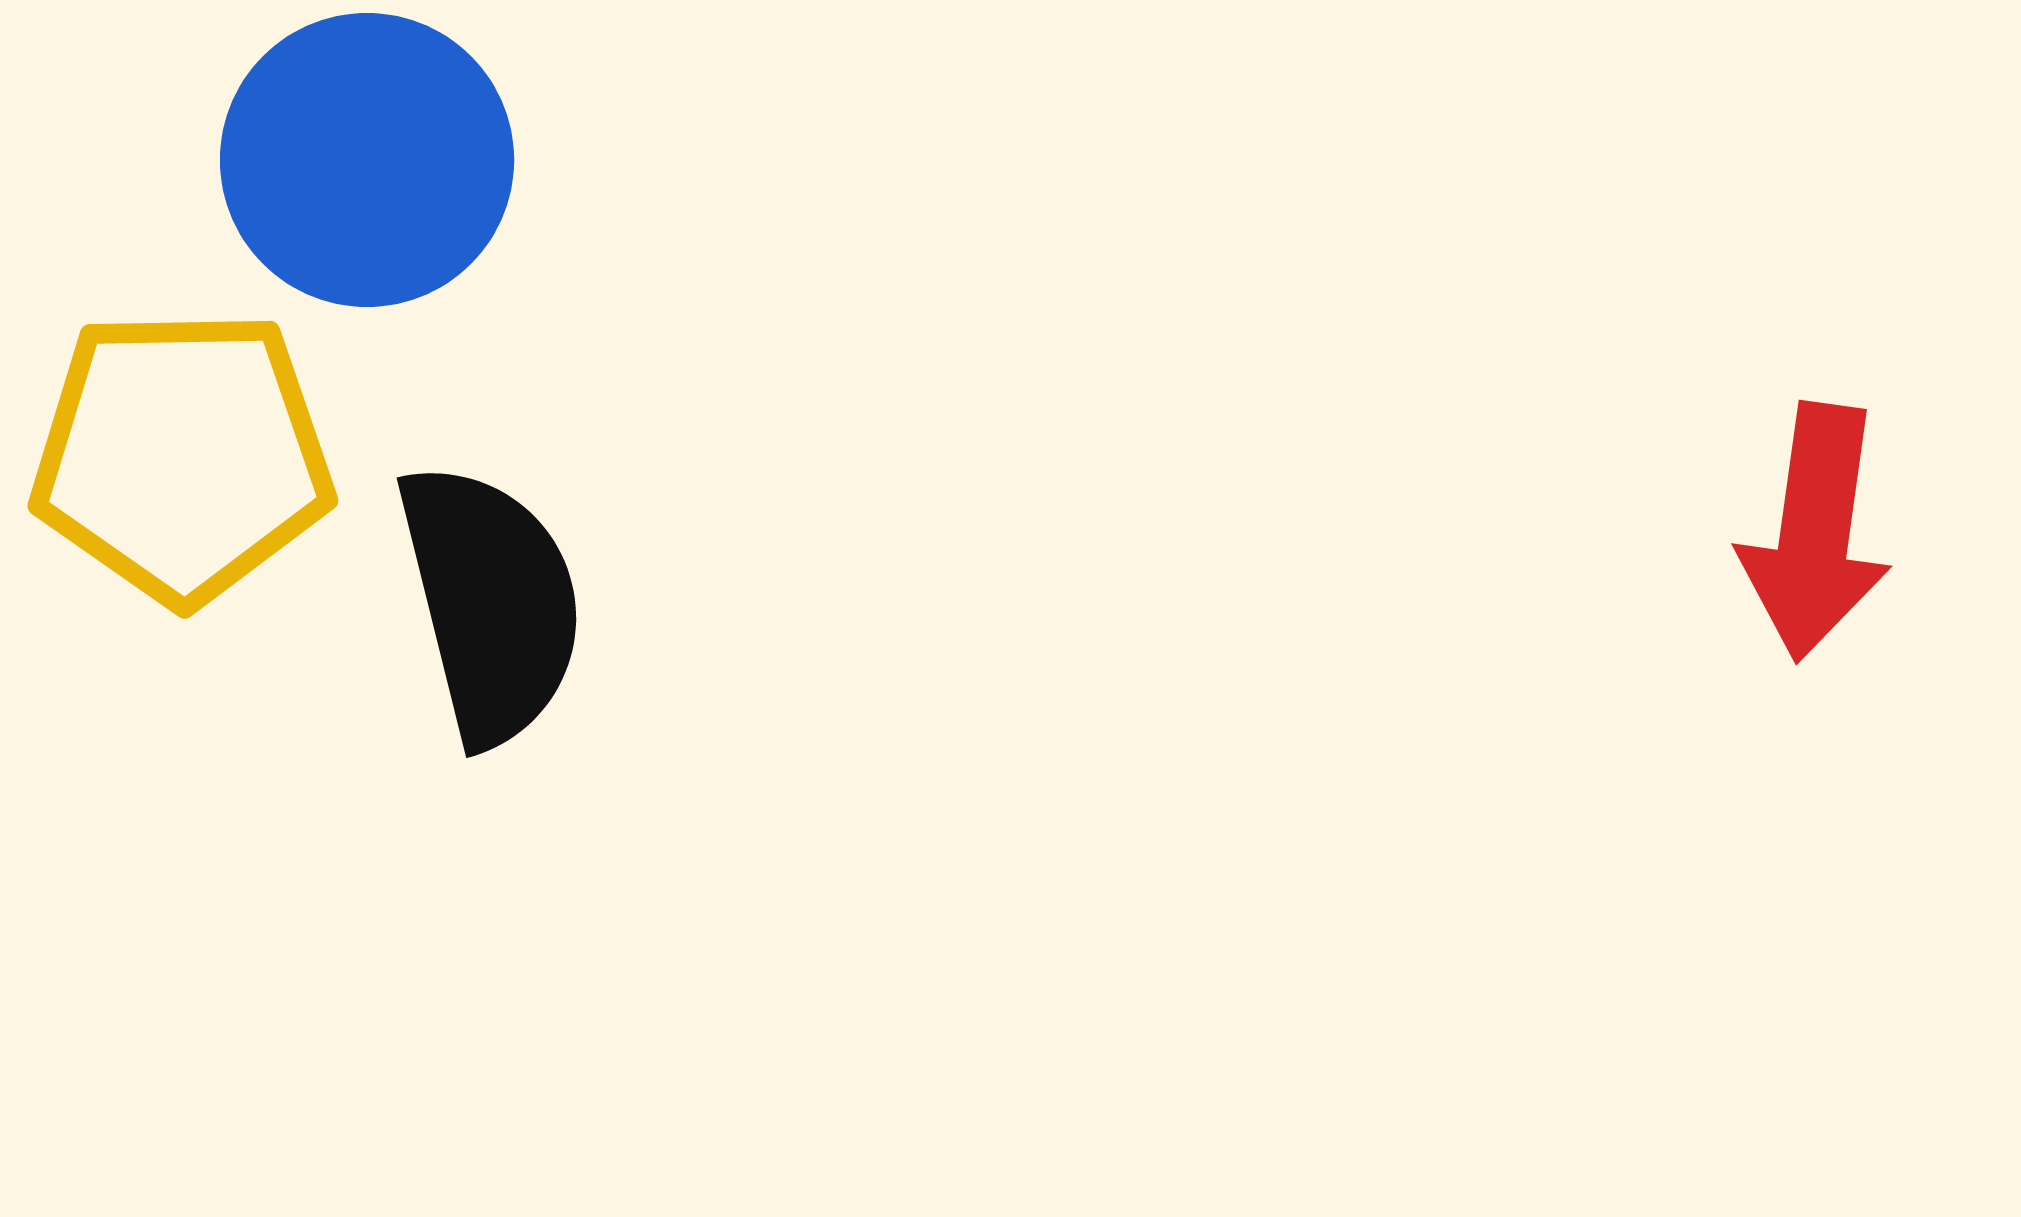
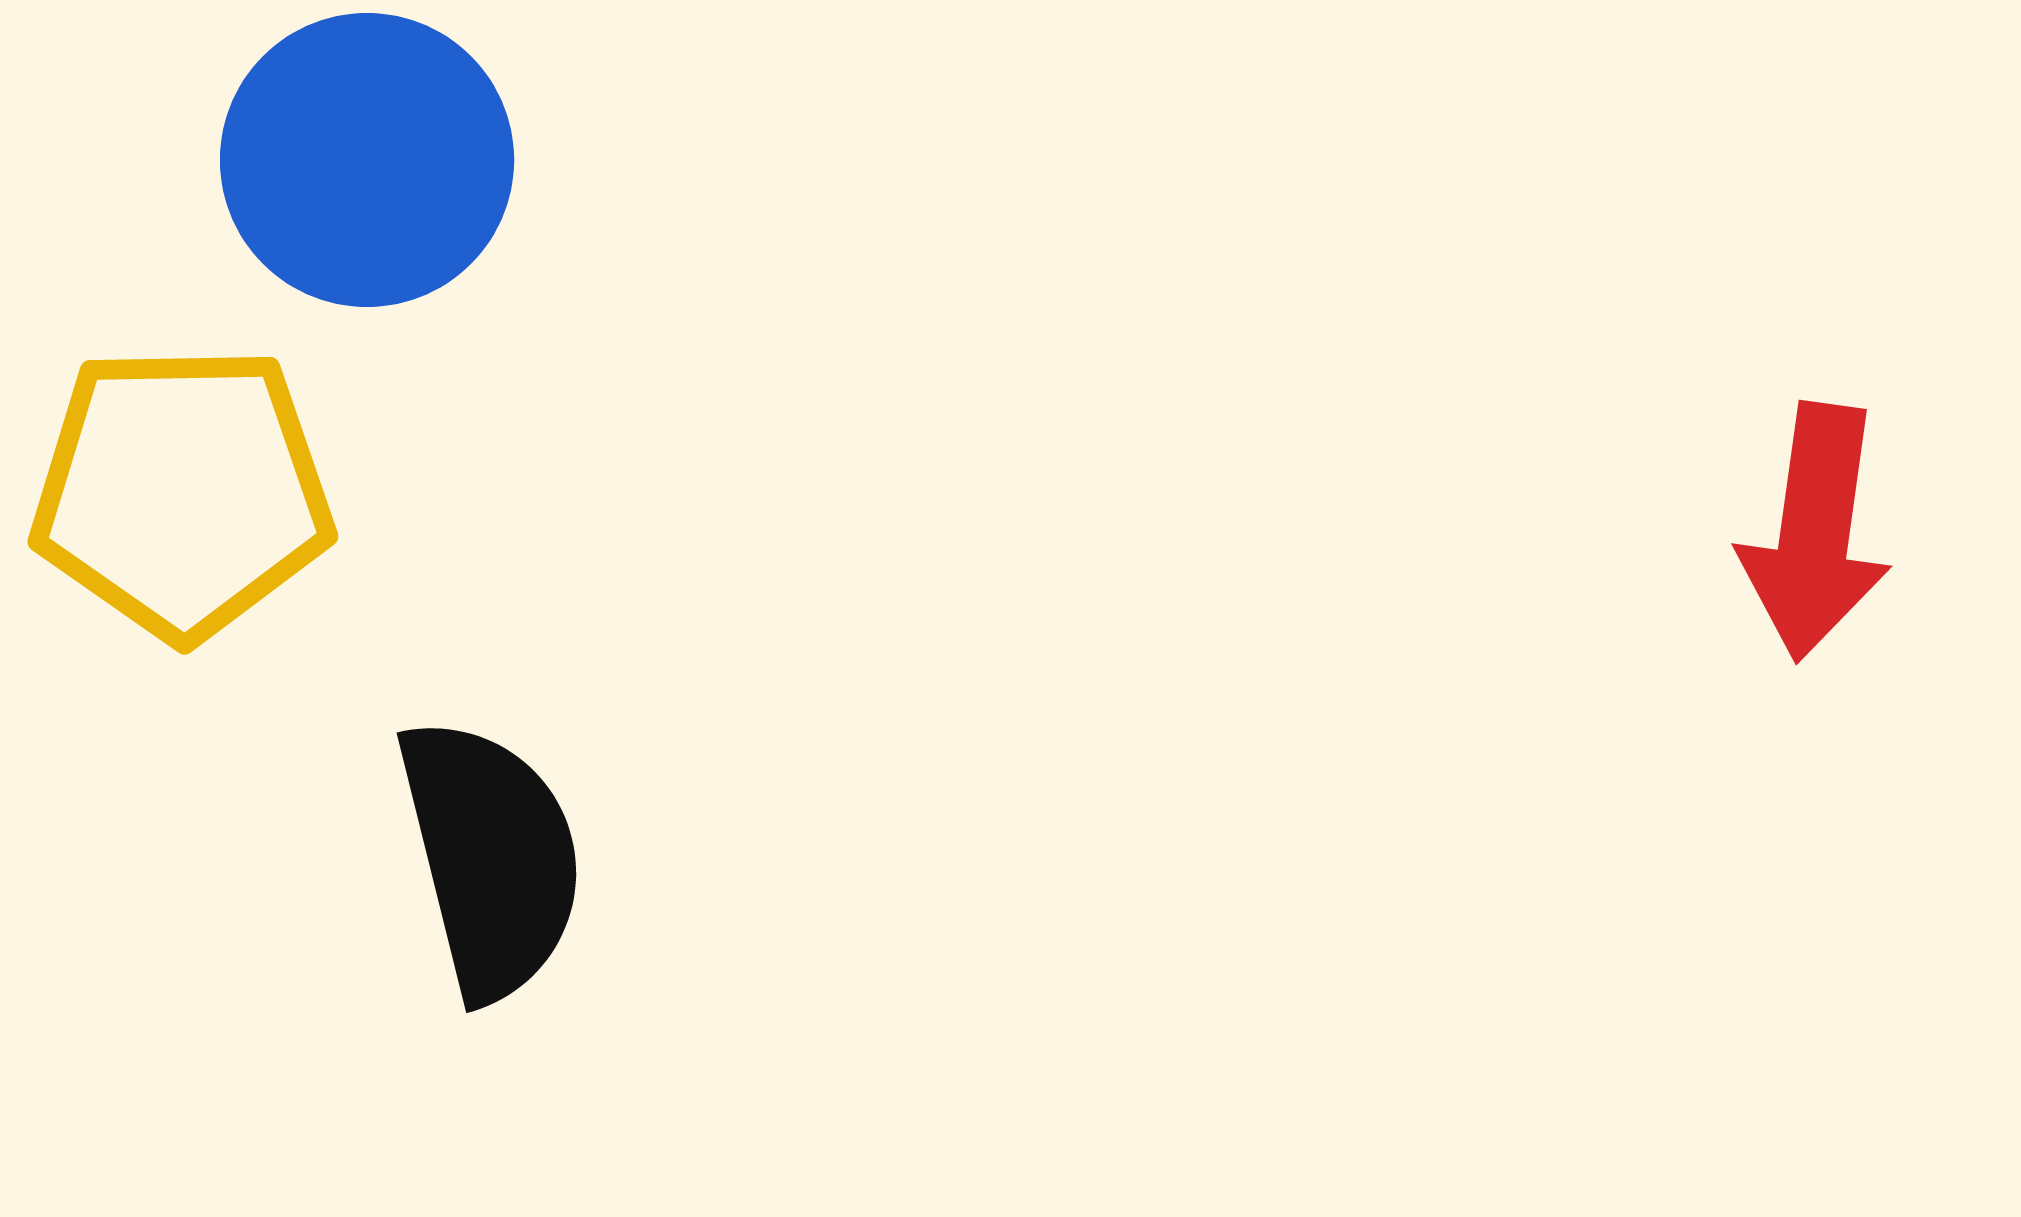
yellow pentagon: moved 36 px down
black semicircle: moved 255 px down
